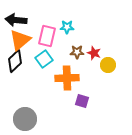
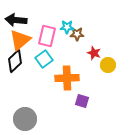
brown star: moved 18 px up
